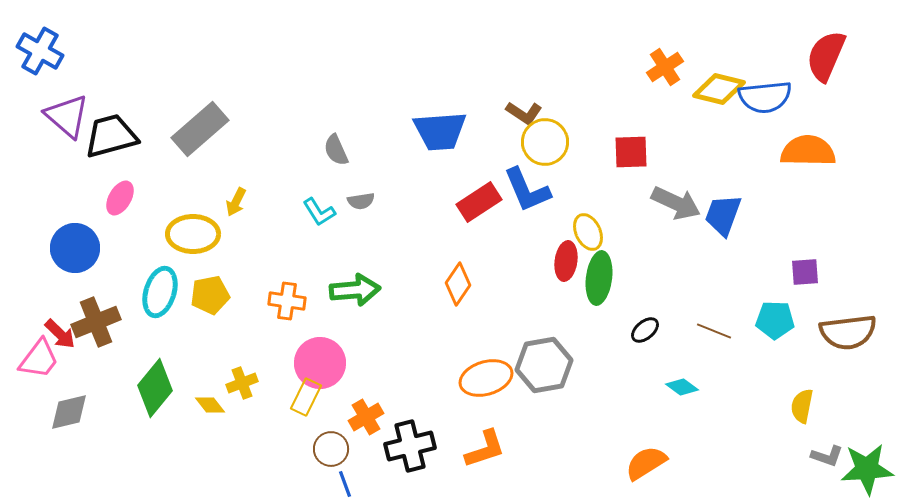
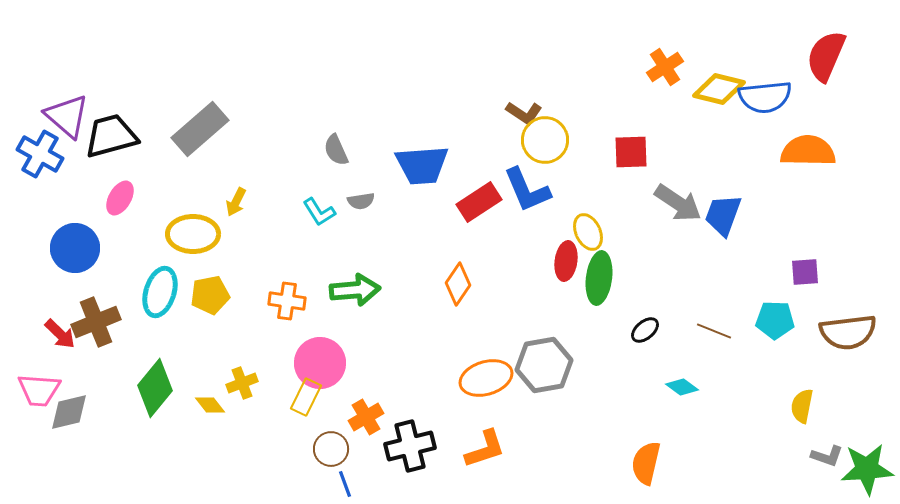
blue cross at (40, 51): moved 103 px down
blue trapezoid at (440, 131): moved 18 px left, 34 px down
yellow circle at (545, 142): moved 2 px up
gray arrow at (676, 203): moved 2 px right; rotated 9 degrees clockwise
pink trapezoid at (39, 359): moved 31 px down; rotated 57 degrees clockwise
orange semicircle at (646, 463): rotated 45 degrees counterclockwise
